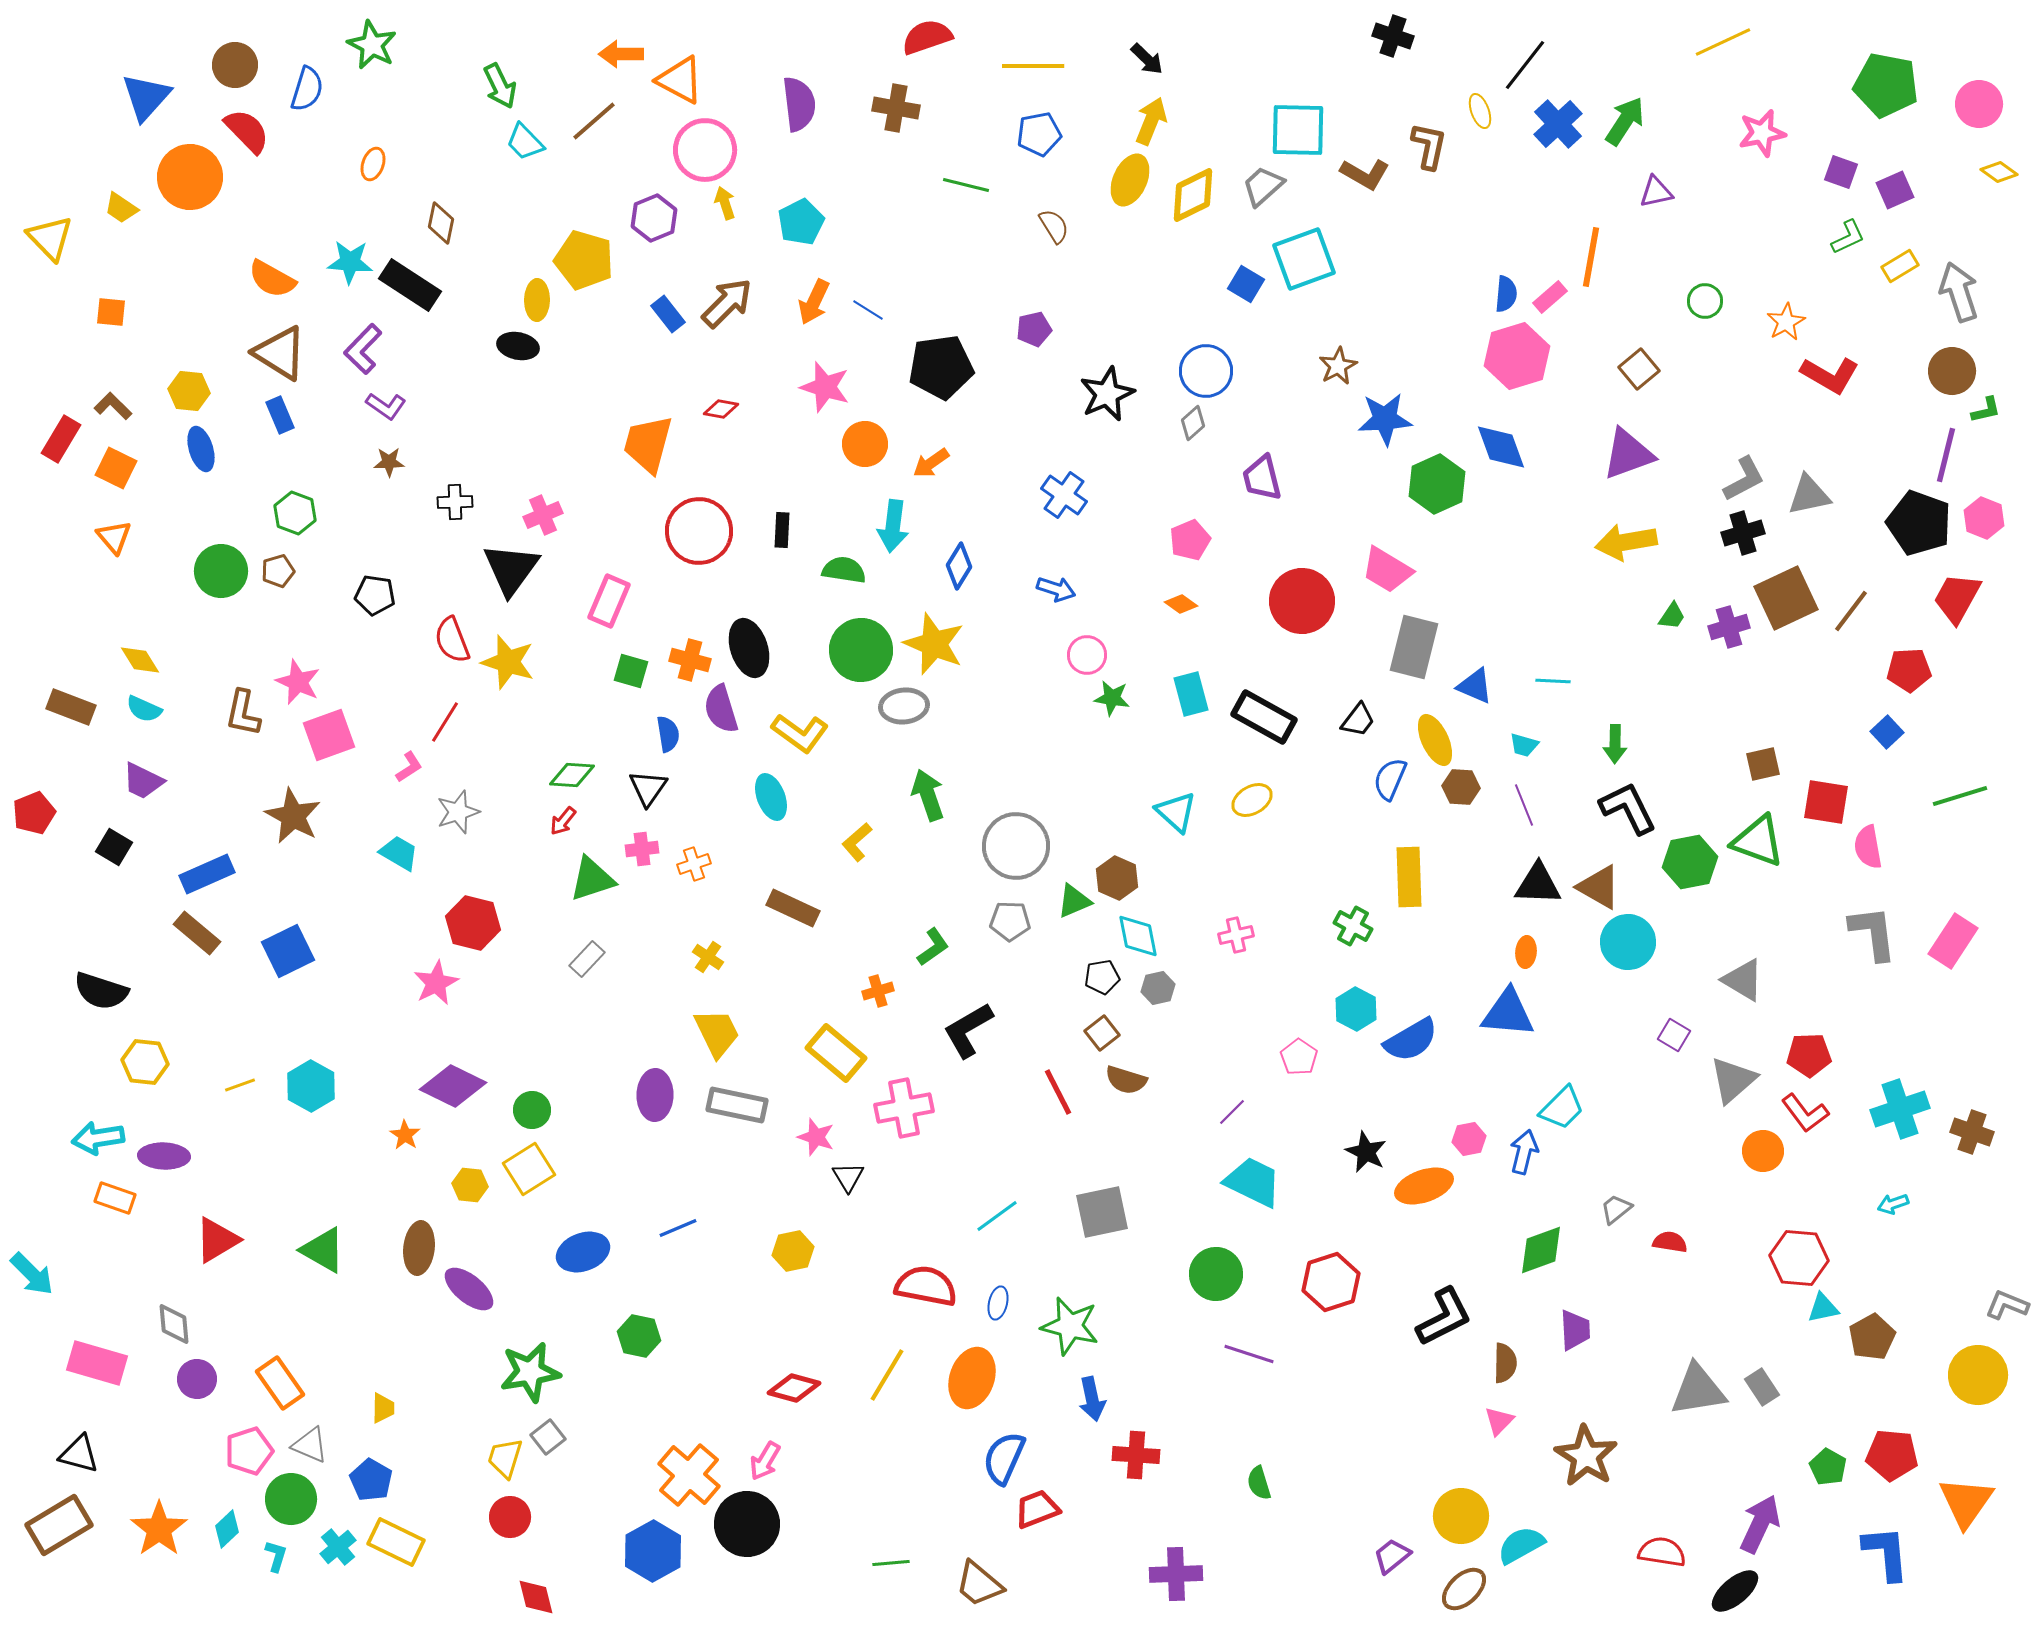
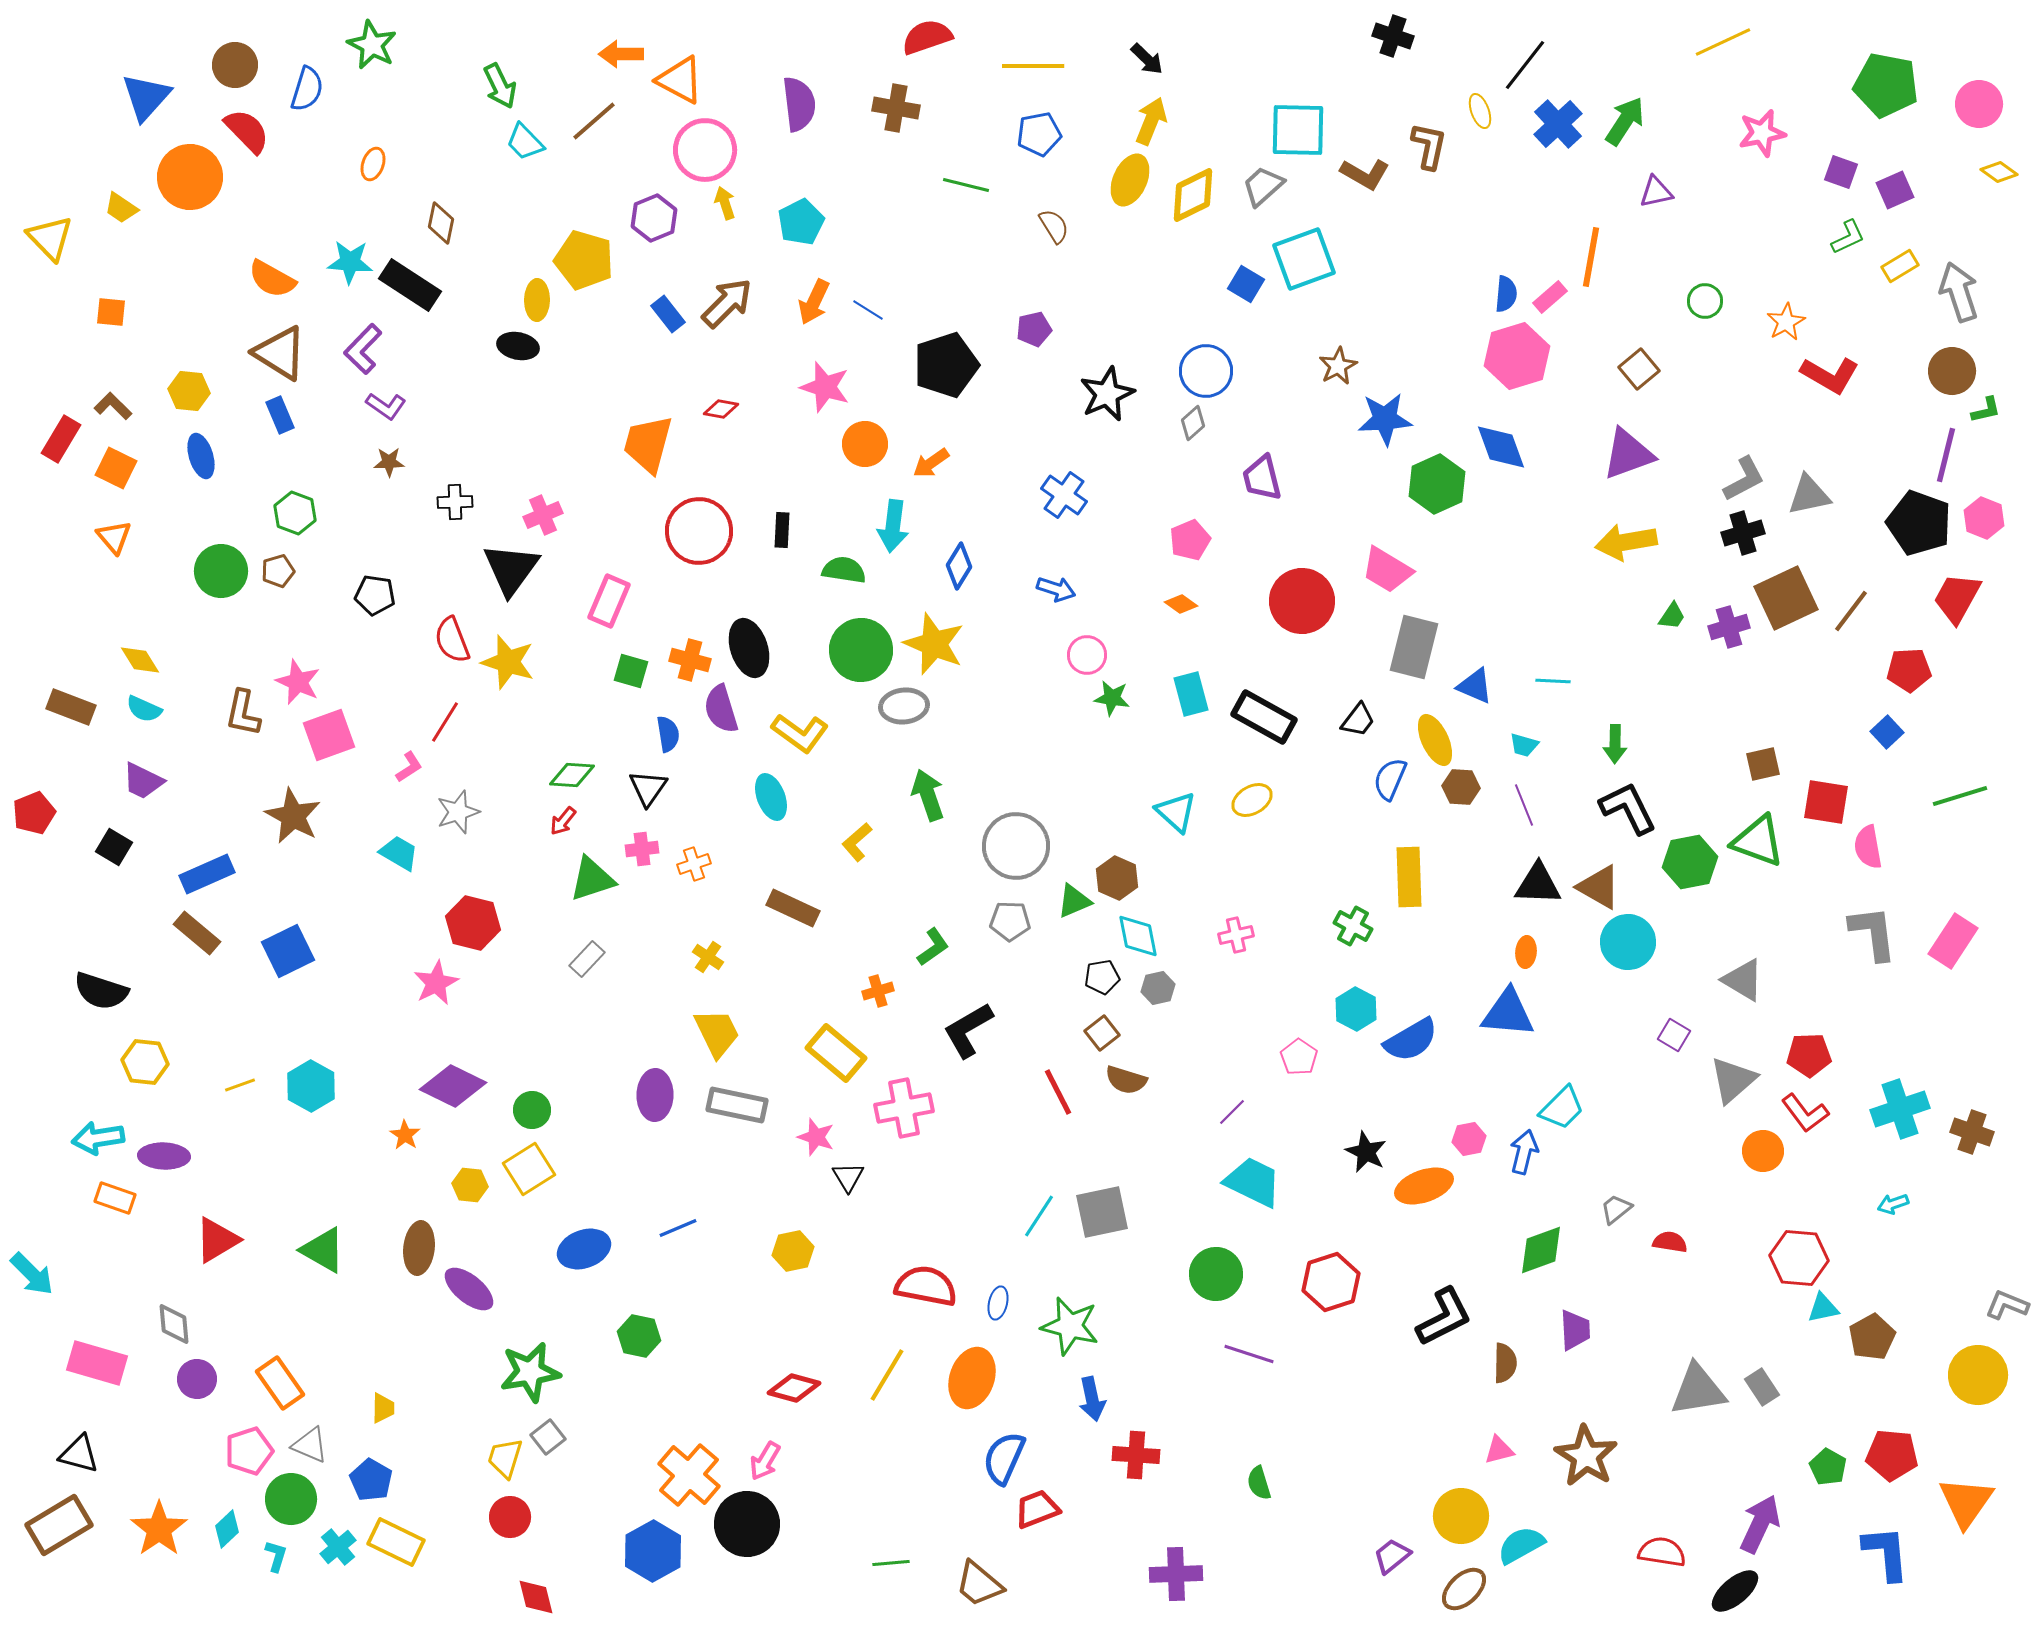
black pentagon at (941, 367): moved 5 px right, 2 px up; rotated 10 degrees counterclockwise
blue ellipse at (201, 449): moved 7 px down
cyan line at (997, 1216): moved 42 px right; rotated 21 degrees counterclockwise
blue ellipse at (583, 1252): moved 1 px right, 3 px up
pink triangle at (1499, 1421): moved 29 px down; rotated 32 degrees clockwise
